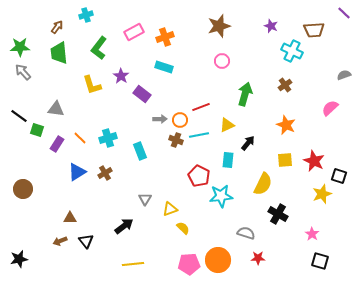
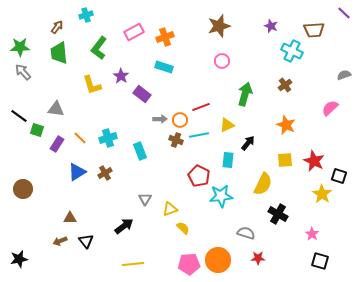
yellow star at (322, 194): rotated 18 degrees counterclockwise
